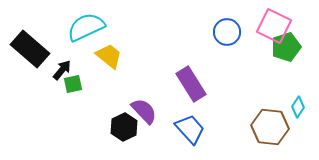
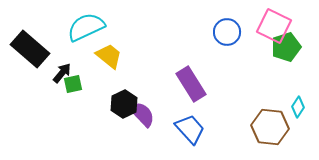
black arrow: moved 3 px down
purple semicircle: moved 2 px left, 3 px down
black hexagon: moved 23 px up
